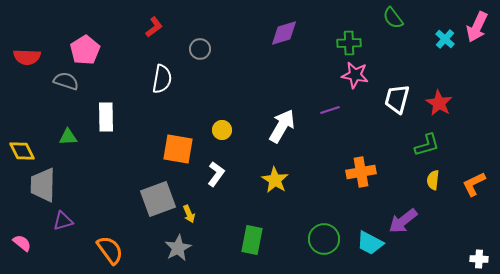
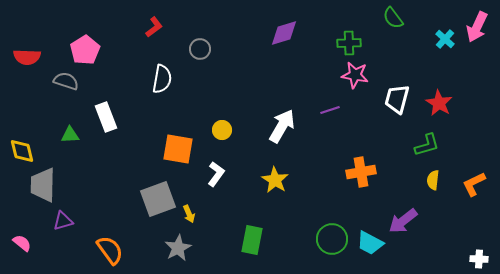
white rectangle: rotated 20 degrees counterclockwise
green triangle: moved 2 px right, 2 px up
yellow diamond: rotated 12 degrees clockwise
green circle: moved 8 px right
